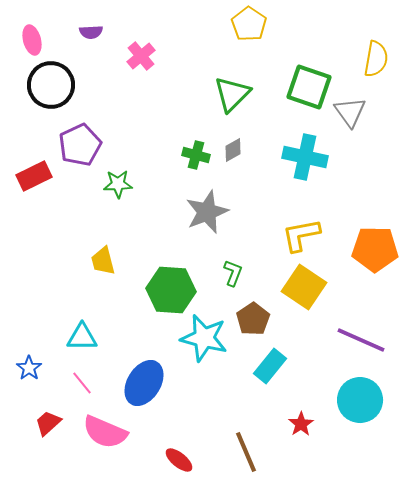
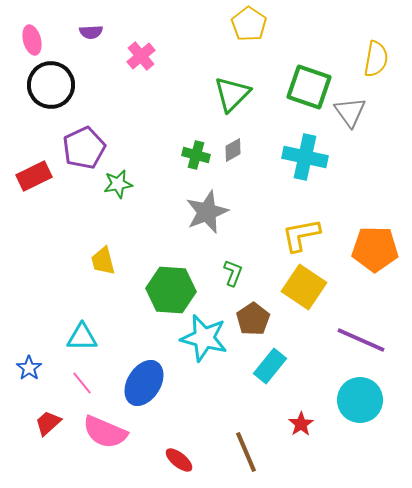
purple pentagon: moved 4 px right, 3 px down
green star: rotated 8 degrees counterclockwise
